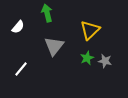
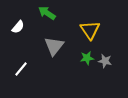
green arrow: rotated 42 degrees counterclockwise
yellow triangle: rotated 20 degrees counterclockwise
green star: rotated 16 degrees clockwise
